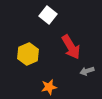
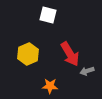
white square: rotated 24 degrees counterclockwise
red arrow: moved 1 px left, 7 px down
orange star: moved 1 px right, 1 px up; rotated 14 degrees clockwise
